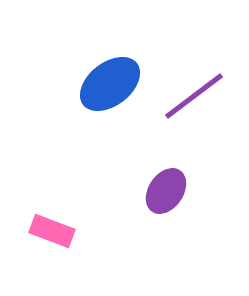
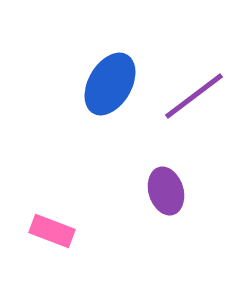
blue ellipse: rotated 22 degrees counterclockwise
purple ellipse: rotated 51 degrees counterclockwise
